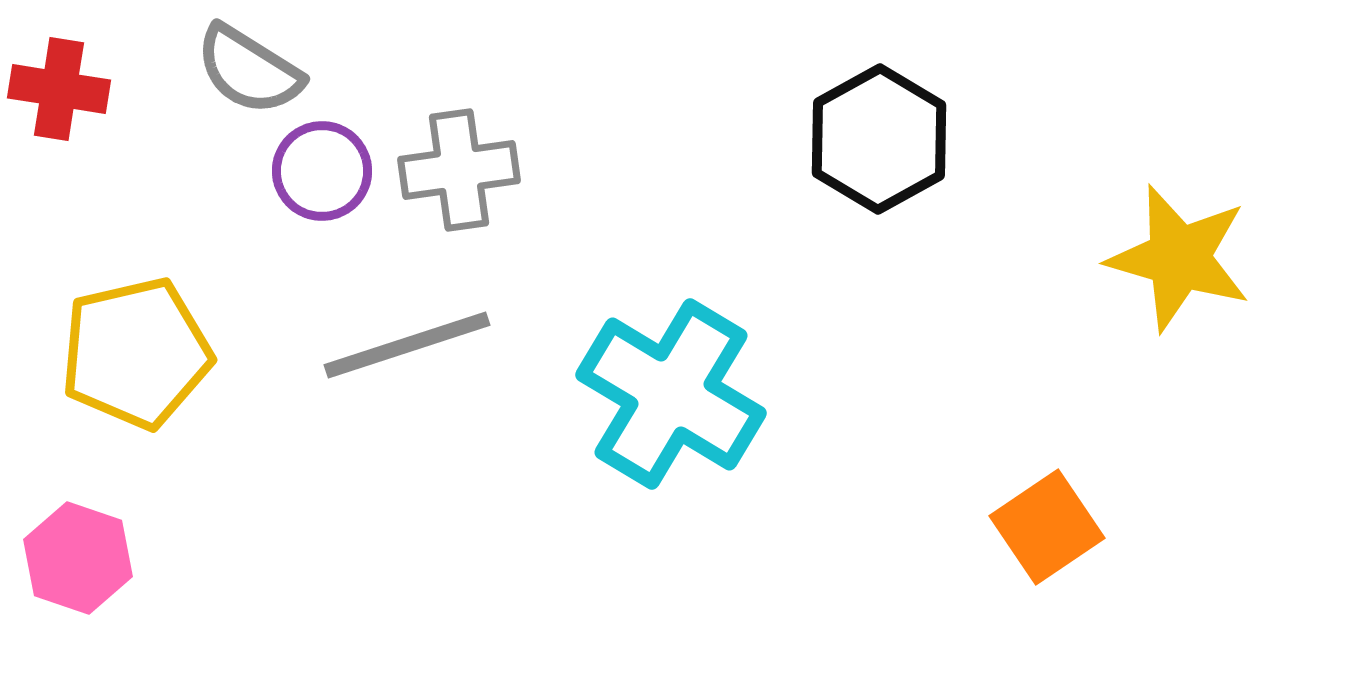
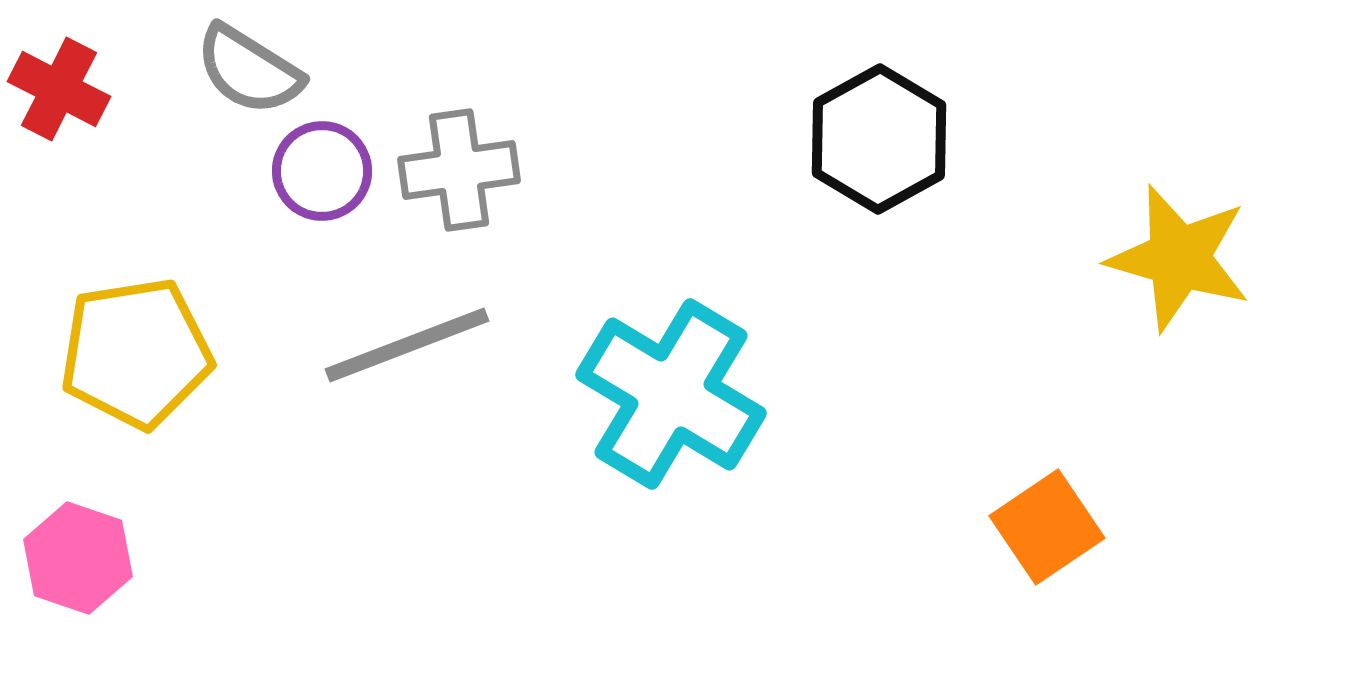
red cross: rotated 18 degrees clockwise
gray line: rotated 3 degrees counterclockwise
yellow pentagon: rotated 4 degrees clockwise
